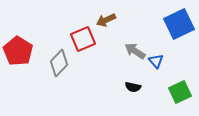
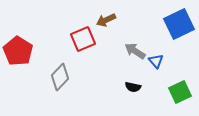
gray diamond: moved 1 px right, 14 px down
